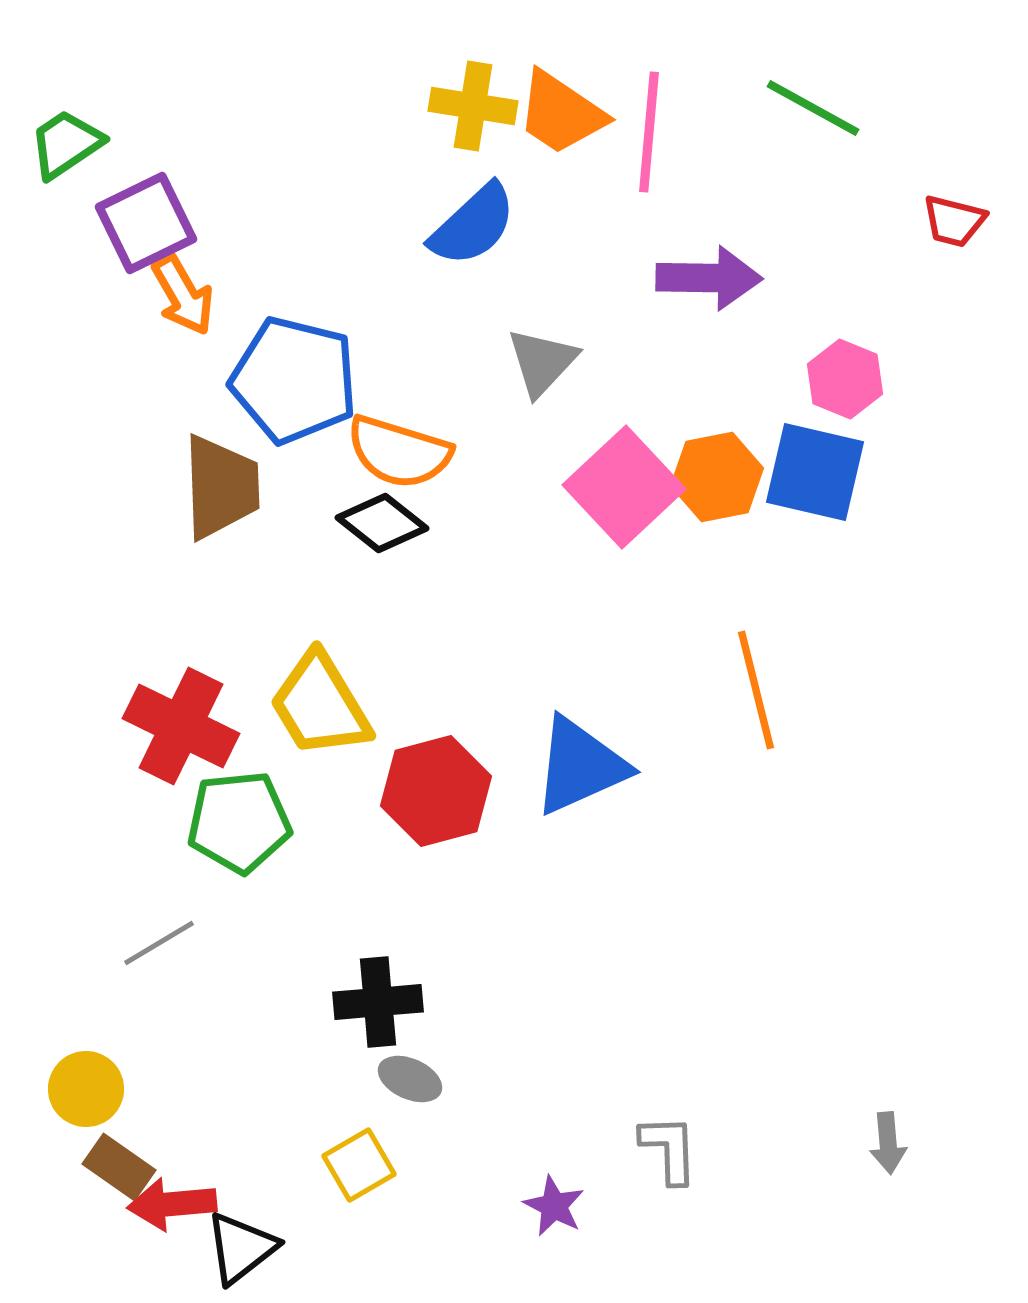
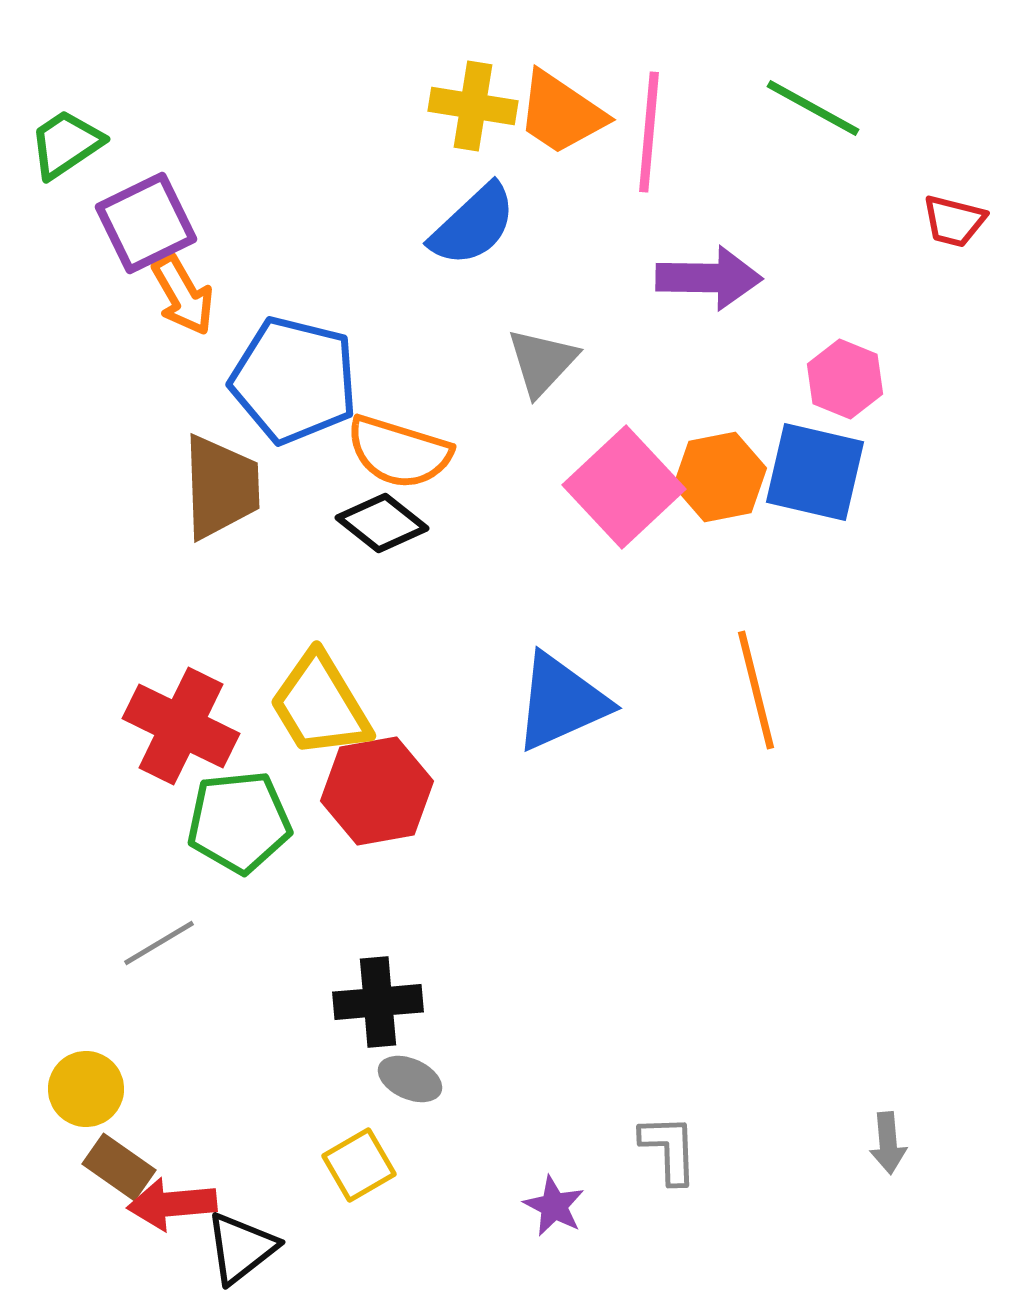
orange hexagon: moved 3 px right
blue triangle: moved 19 px left, 64 px up
red hexagon: moved 59 px left; rotated 5 degrees clockwise
